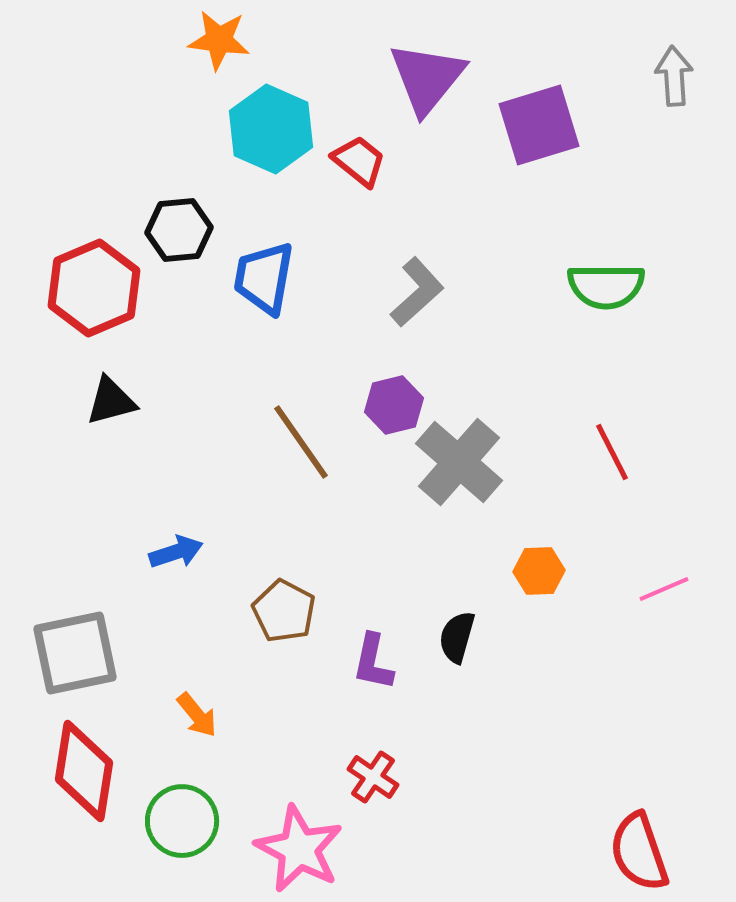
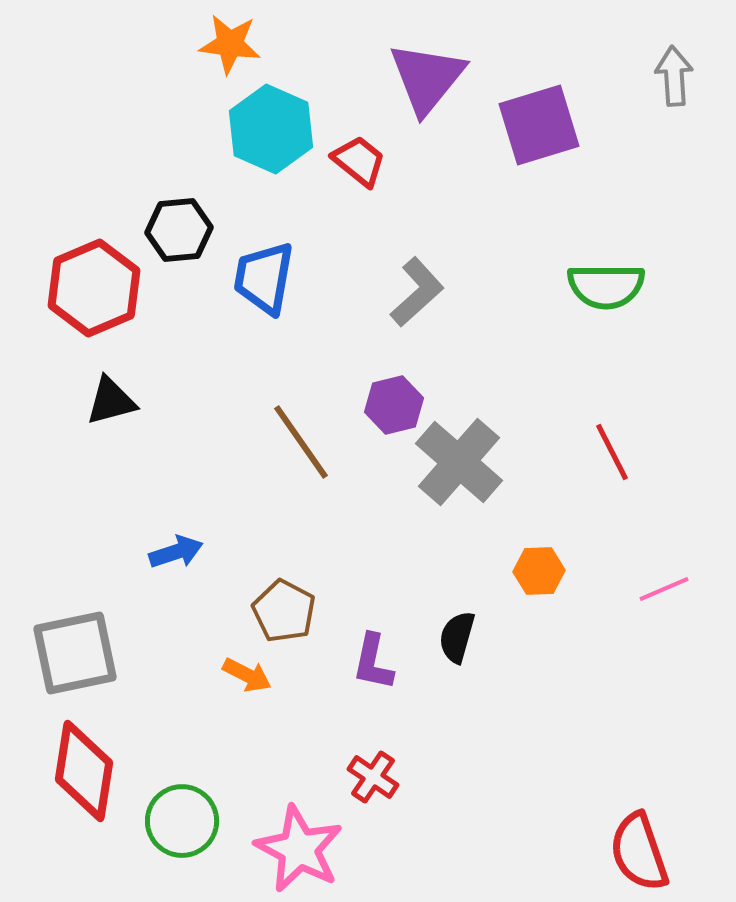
orange star: moved 11 px right, 4 px down
orange arrow: moved 50 px right, 40 px up; rotated 24 degrees counterclockwise
